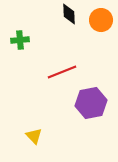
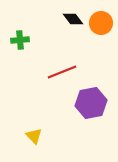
black diamond: moved 4 px right, 5 px down; rotated 35 degrees counterclockwise
orange circle: moved 3 px down
